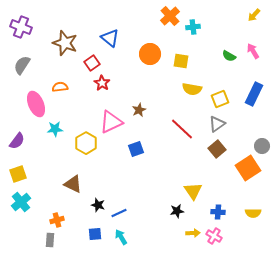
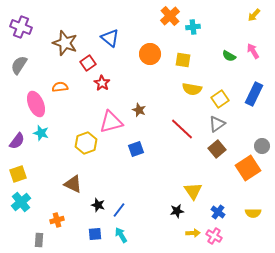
yellow square at (181, 61): moved 2 px right, 1 px up
red square at (92, 63): moved 4 px left
gray semicircle at (22, 65): moved 3 px left
yellow square at (220, 99): rotated 12 degrees counterclockwise
brown star at (139, 110): rotated 24 degrees counterclockwise
pink triangle at (111, 122): rotated 10 degrees clockwise
cyan star at (55, 129): moved 14 px left, 4 px down; rotated 21 degrees clockwise
yellow hexagon at (86, 143): rotated 10 degrees clockwise
blue cross at (218, 212): rotated 32 degrees clockwise
blue line at (119, 213): moved 3 px up; rotated 28 degrees counterclockwise
cyan arrow at (121, 237): moved 2 px up
gray rectangle at (50, 240): moved 11 px left
